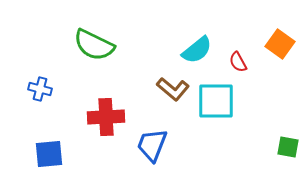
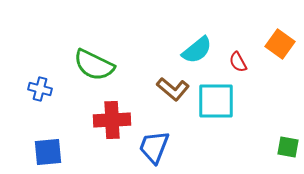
green semicircle: moved 20 px down
red cross: moved 6 px right, 3 px down
blue trapezoid: moved 2 px right, 2 px down
blue square: moved 1 px left, 2 px up
